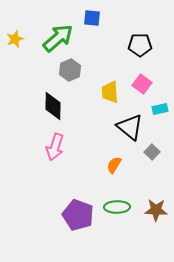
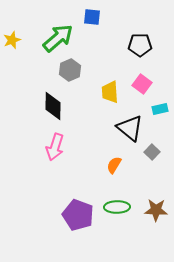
blue square: moved 1 px up
yellow star: moved 3 px left, 1 px down
black triangle: moved 1 px down
